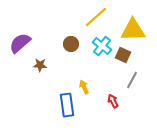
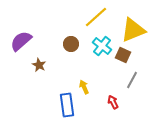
yellow triangle: rotated 20 degrees counterclockwise
purple semicircle: moved 1 px right, 2 px up
brown star: moved 1 px left; rotated 24 degrees clockwise
red arrow: moved 1 px down
